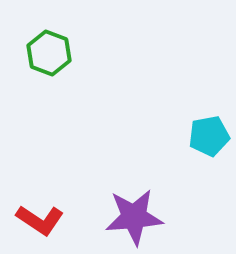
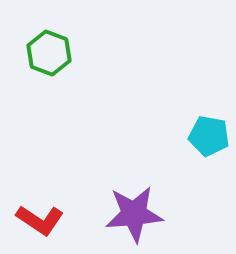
cyan pentagon: rotated 21 degrees clockwise
purple star: moved 3 px up
